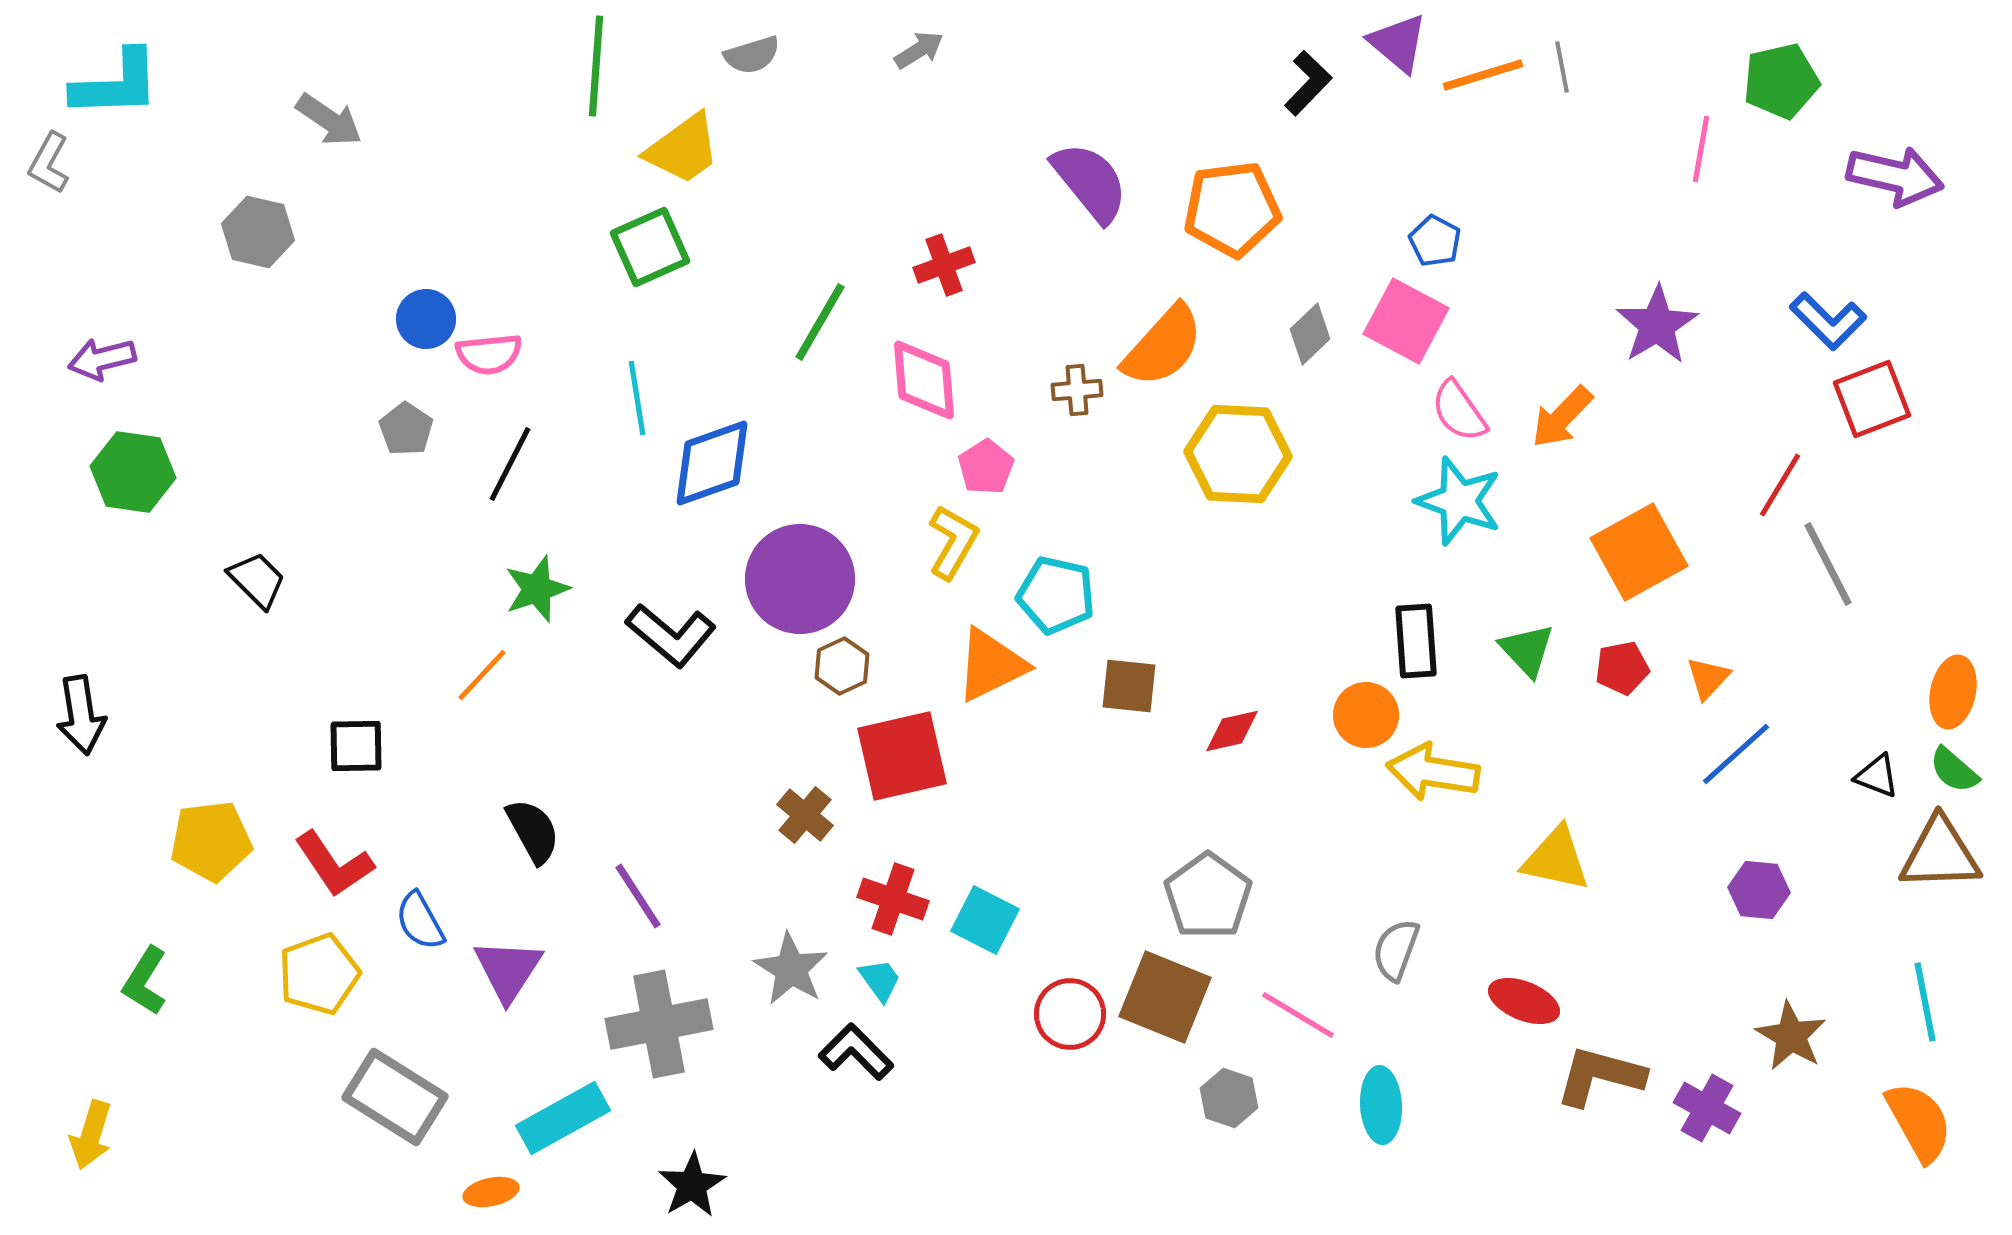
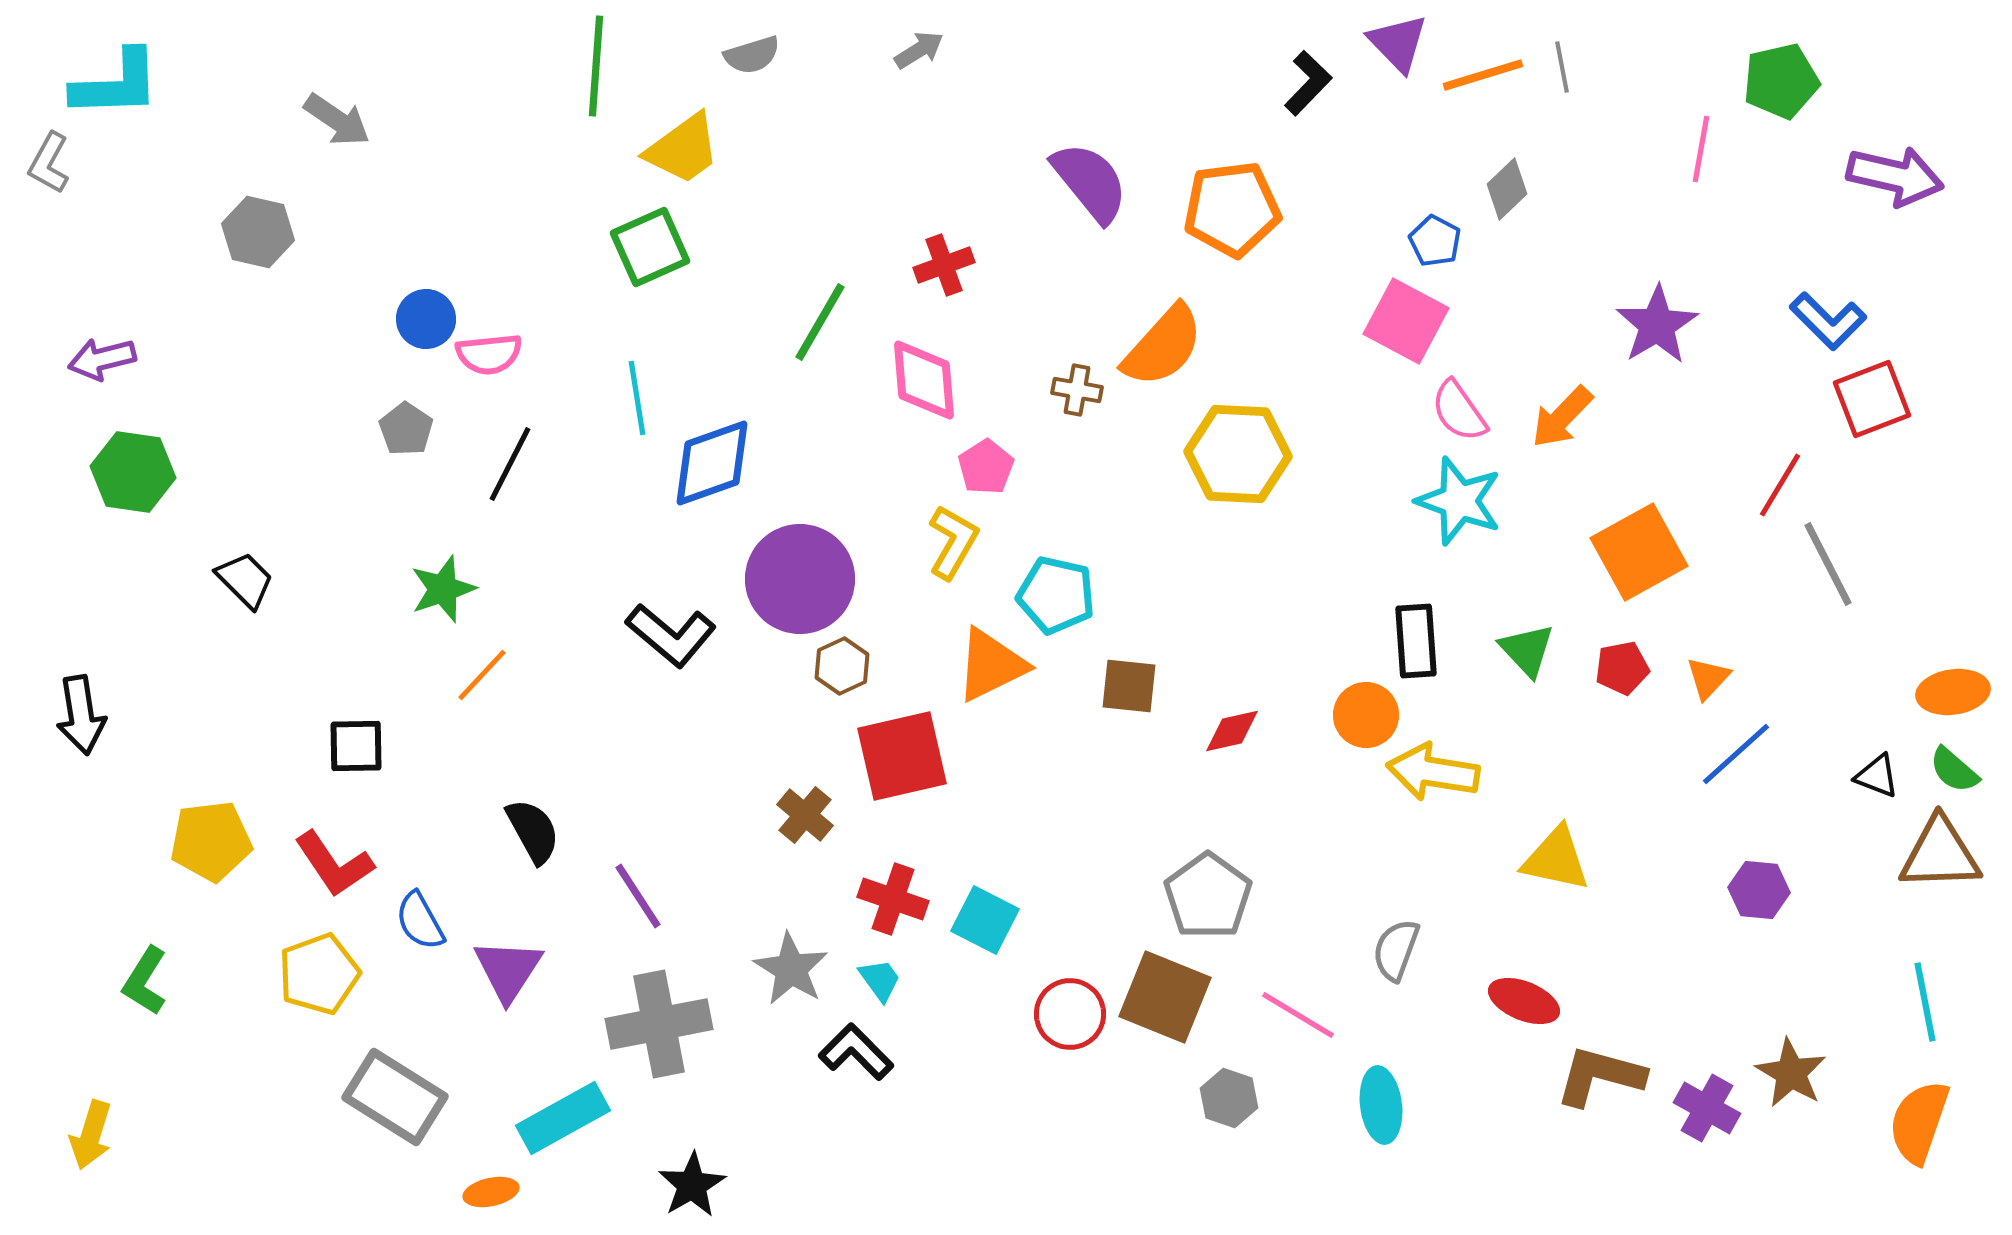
purple triangle at (1398, 43): rotated 6 degrees clockwise
gray arrow at (329, 120): moved 8 px right
gray diamond at (1310, 334): moved 197 px right, 145 px up
brown cross at (1077, 390): rotated 15 degrees clockwise
black trapezoid at (257, 580): moved 12 px left
green star at (537, 589): moved 94 px left
orange ellipse at (1953, 692): rotated 70 degrees clockwise
brown star at (1791, 1036): moved 37 px down
cyan ellipse at (1381, 1105): rotated 4 degrees counterclockwise
orange semicircle at (1919, 1122): rotated 132 degrees counterclockwise
